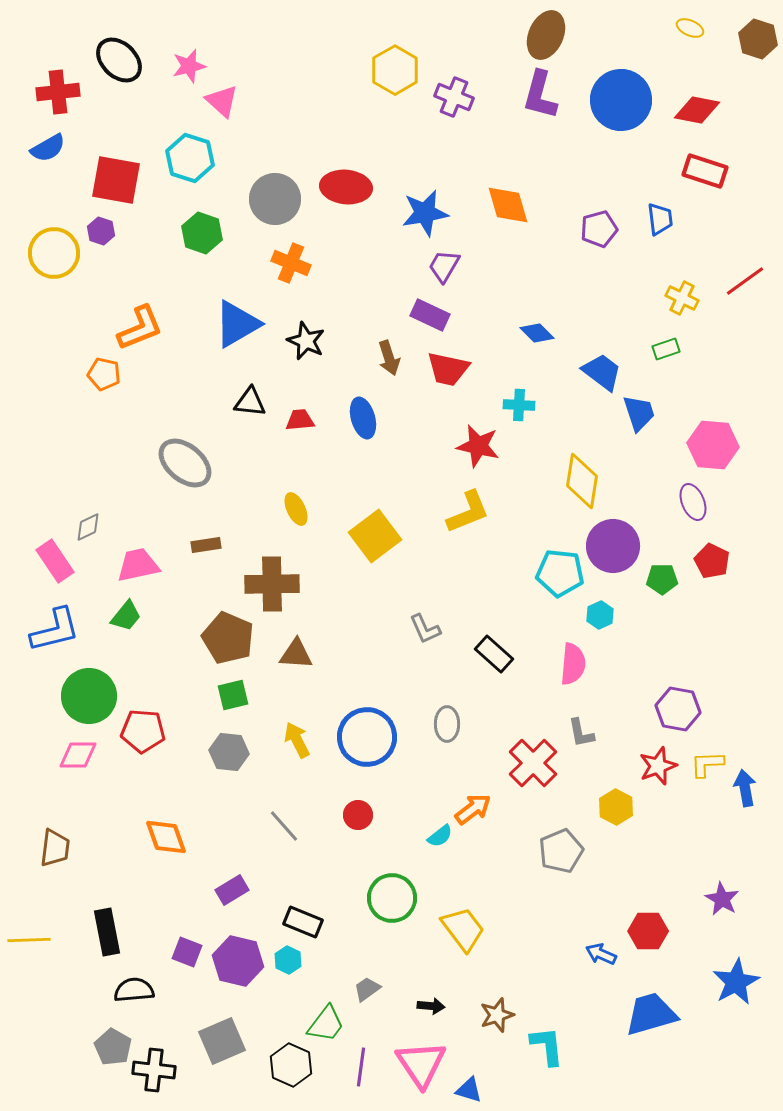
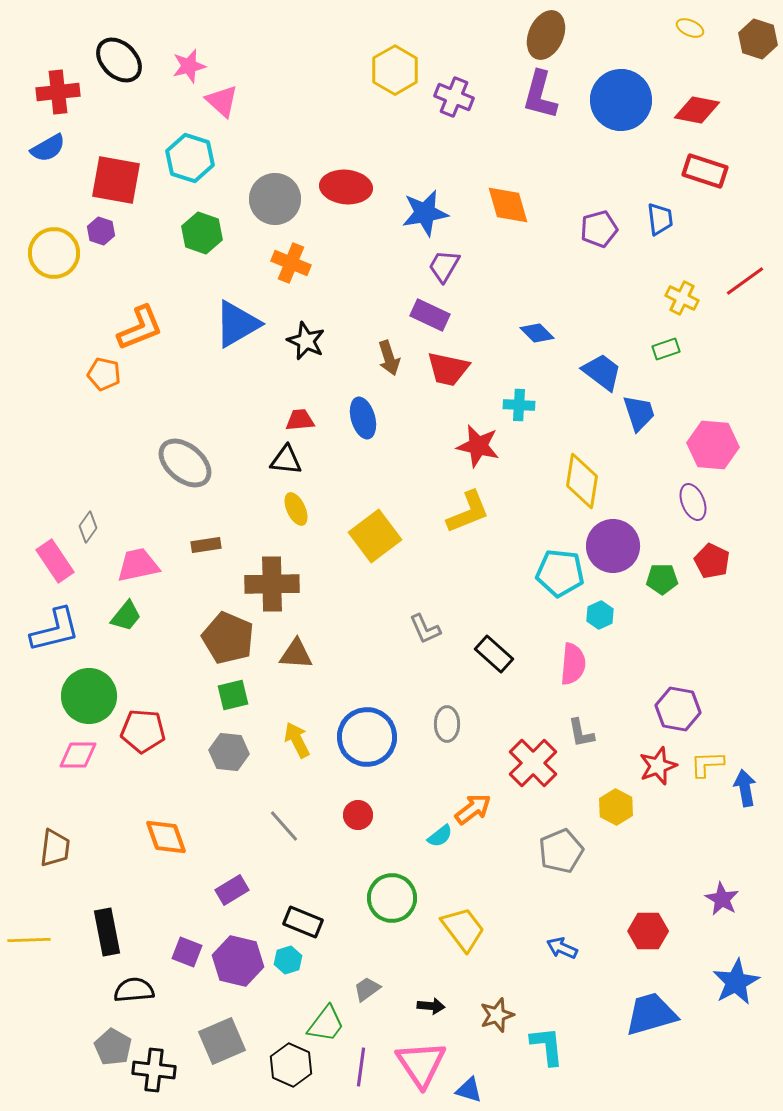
black triangle at (250, 402): moved 36 px right, 58 px down
gray diamond at (88, 527): rotated 28 degrees counterclockwise
blue arrow at (601, 954): moved 39 px left, 6 px up
cyan hexagon at (288, 960): rotated 16 degrees clockwise
